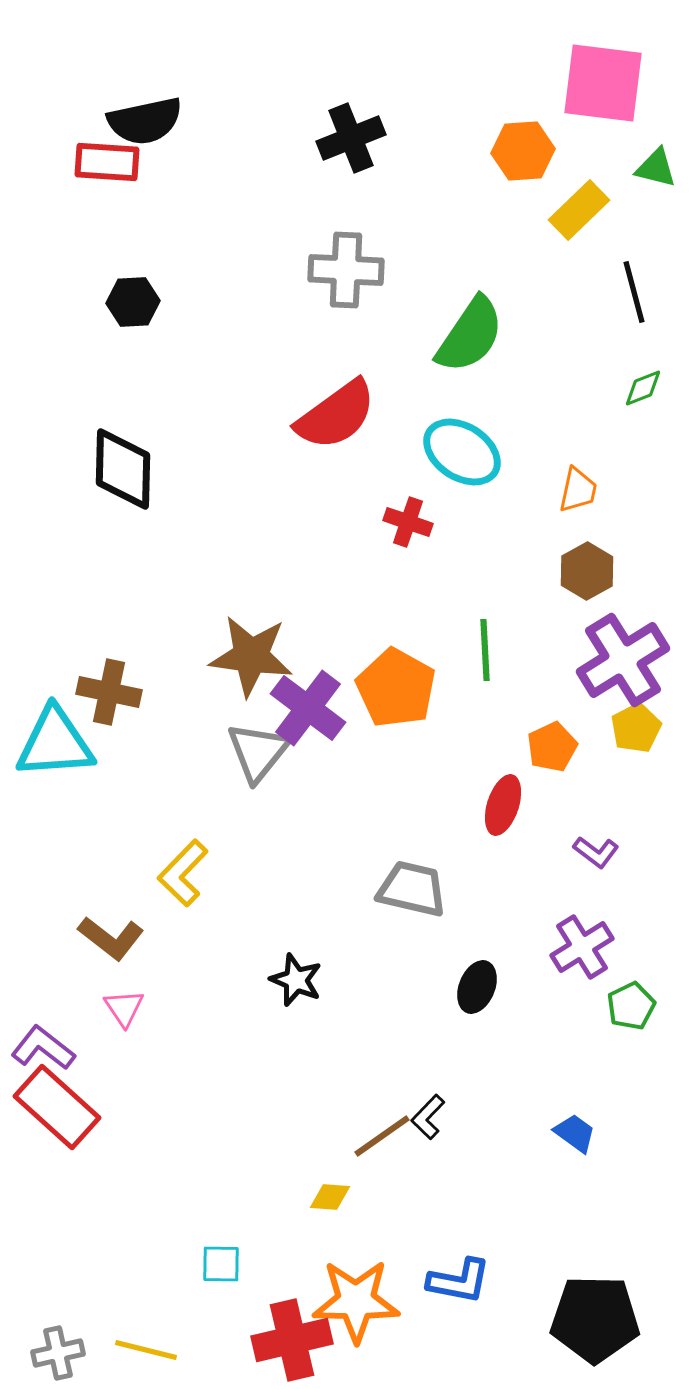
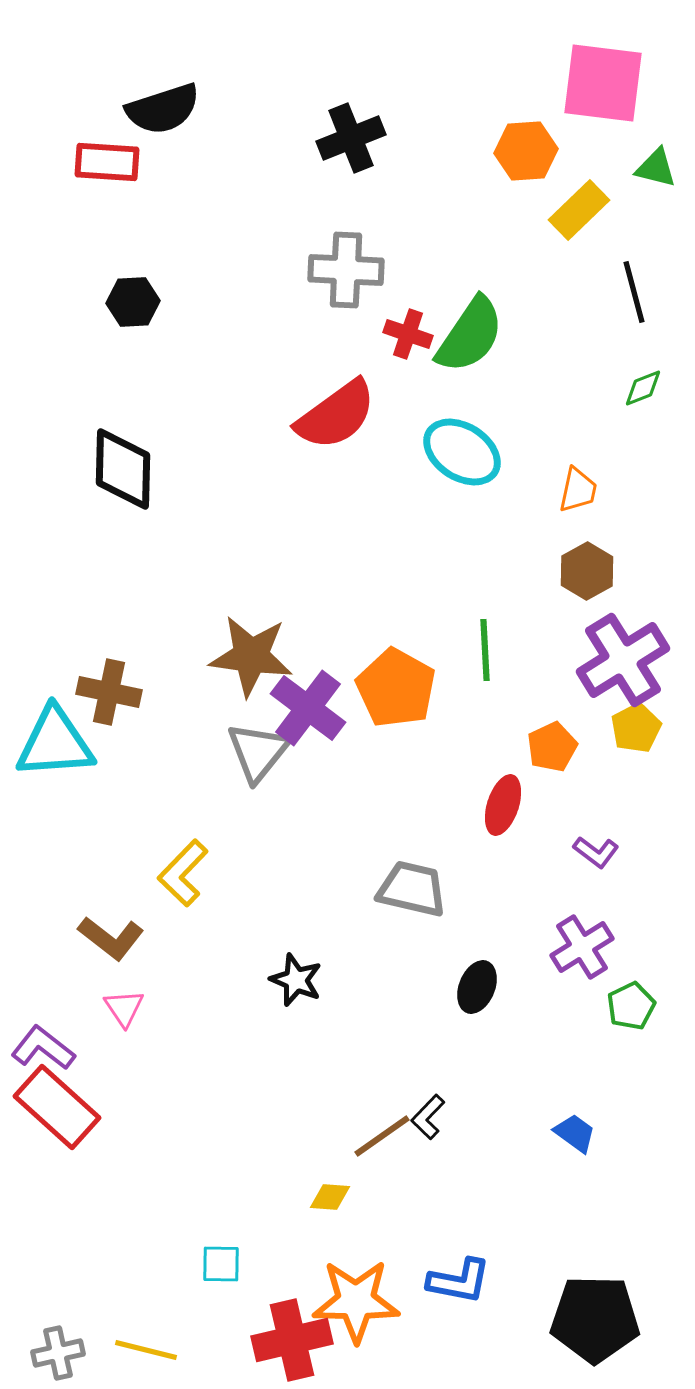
black semicircle at (145, 121): moved 18 px right, 12 px up; rotated 6 degrees counterclockwise
orange hexagon at (523, 151): moved 3 px right
red cross at (408, 522): moved 188 px up
